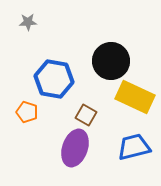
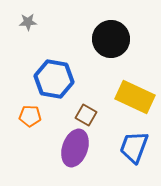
black circle: moved 22 px up
orange pentagon: moved 3 px right, 4 px down; rotated 15 degrees counterclockwise
blue trapezoid: rotated 56 degrees counterclockwise
